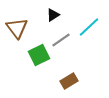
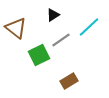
brown triangle: moved 1 px left; rotated 15 degrees counterclockwise
